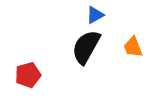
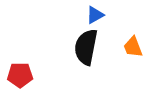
black semicircle: rotated 18 degrees counterclockwise
red pentagon: moved 8 px left; rotated 15 degrees clockwise
